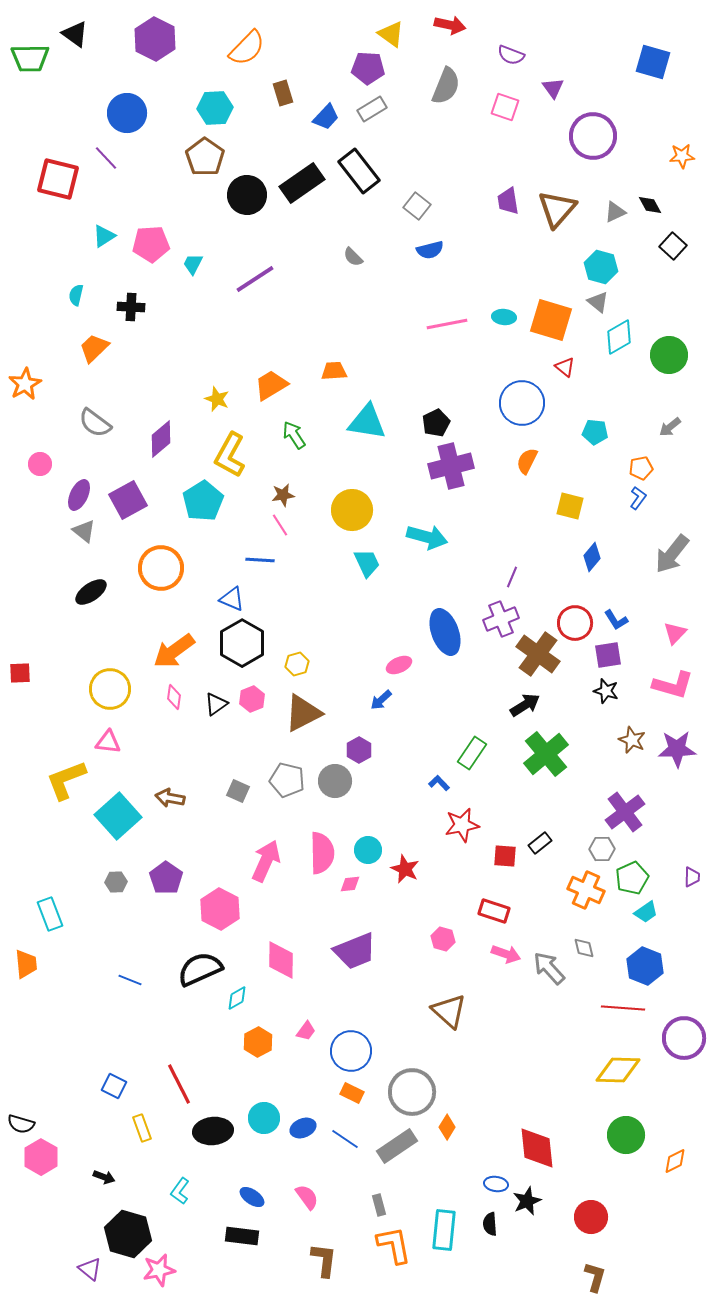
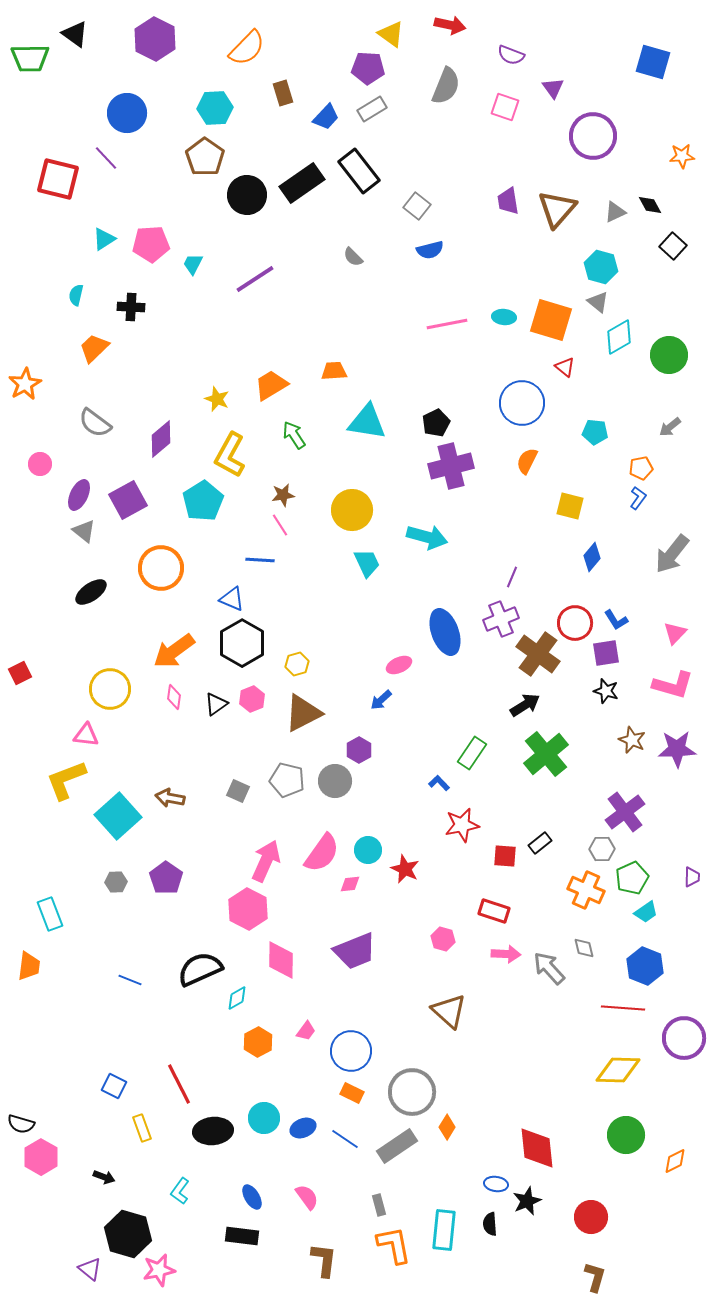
cyan triangle at (104, 236): moved 3 px down
purple square at (608, 655): moved 2 px left, 2 px up
red square at (20, 673): rotated 25 degrees counterclockwise
pink triangle at (108, 742): moved 22 px left, 7 px up
pink semicircle at (322, 853): rotated 36 degrees clockwise
pink hexagon at (220, 909): moved 28 px right
pink arrow at (506, 954): rotated 16 degrees counterclockwise
orange trapezoid at (26, 964): moved 3 px right, 2 px down; rotated 12 degrees clockwise
blue ellipse at (252, 1197): rotated 25 degrees clockwise
